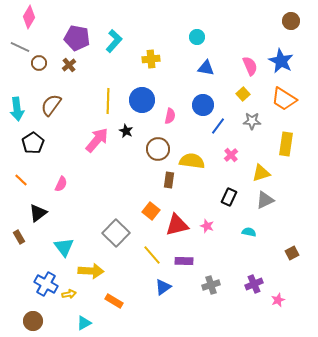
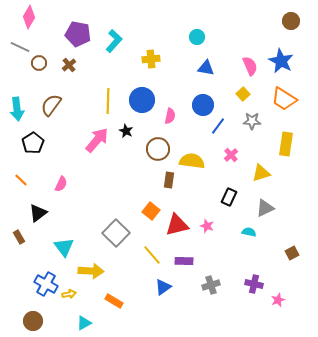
purple pentagon at (77, 38): moved 1 px right, 4 px up
gray triangle at (265, 200): moved 8 px down
purple cross at (254, 284): rotated 36 degrees clockwise
